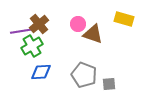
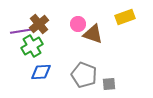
yellow rectangle: moved 1 px right, 2 px up; rotated 36 degrees counterclockwise
